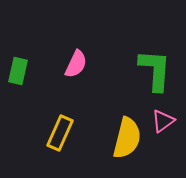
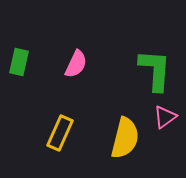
green rectangle: moved 1 px right, 9 px up
pink triangle: moved 2 px right, 4 px up
yellow semicircle: moved 2 px left
